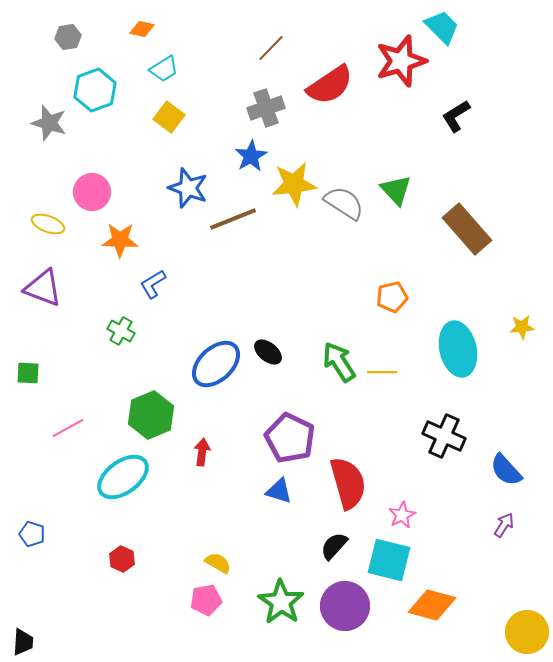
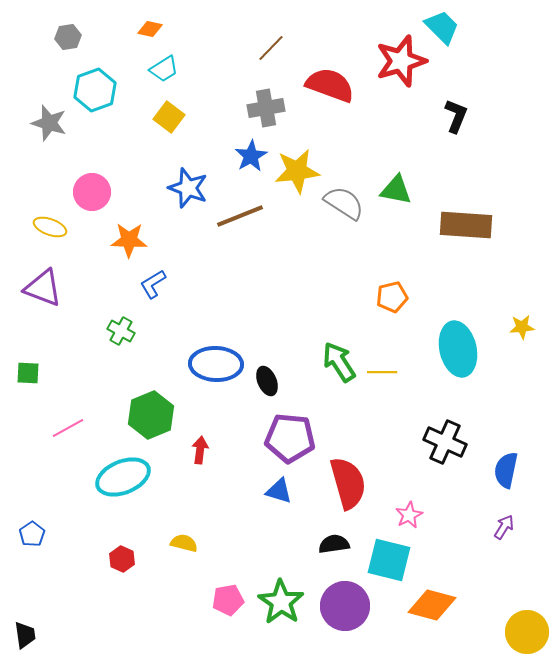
orange diamond at (142, 29): moved 8 px right
red semicircle at (330, 85): rotated 126 degrees counterclockwise
gray cross at (266, 108): rotated 9 degrees clockwise
black L-shape at (456, 116): rotated 144 degrees clockwise
yellow star at (294, 184): moved 3 px right, 13 px up
green triangle at (396, 190): rotated 36 degrees counterclockwise
brown line at (233, 219): moved 7 px right, 3 px up
yellow ellipse at (48, 224): moved 2 px right, 3 px down
brown rectangle at (467, 229): moved 1 px left, 4 px up; rotated 45 degrees counterclockwise
orange star at (120, 240): moved 9 px right
black ellipse at (268, 352): moved 1 px left, 29 px down; rotated 28 degrees clockwise
blue ellipse at (216, 364): rotated 45 degrees clockwise
black cross at (444, 436): moved 1 px right, 6 px down
purple pentagon at (290, 438): rotated 21 degrees counterclockwise
red arrow at (202, 452): moved 2 px left, 2 px up
blue semicircle at (506, 470): rotated 54 degrees clockwise
cyan ellipse at (123, 477): rotated 14 degrees clockwise
pink star at (402, 515): moved 7 px right
purple arrow at (504, 525): moved 2 px down
blue pentagon at (32, 534): rotated 20 degrees clockwise
black semicircle at (334, 546): moved 2 px up; rotated 40 degrees clockwise
yellow semicircle at (218, 563): moved 34 px left, 20 px up; rotated 16 degrees counterclockwise
pink pentagon at (206, 600): moved 22 px right
black trapezoid at (23, 642): moved 2 px right, 7 px up; rotated 12 degrees counterclockwise
